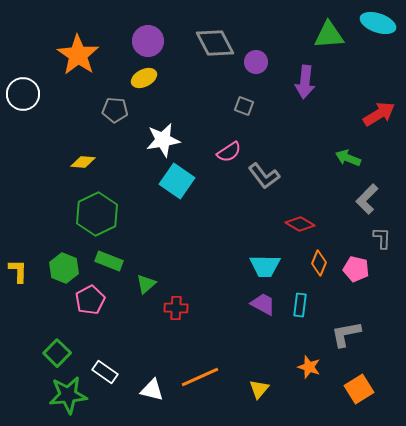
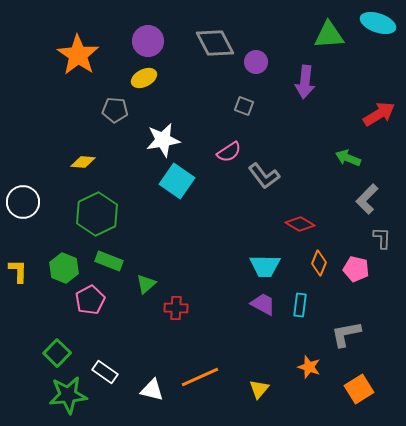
white circle at (23, 94): moved 108 px down
